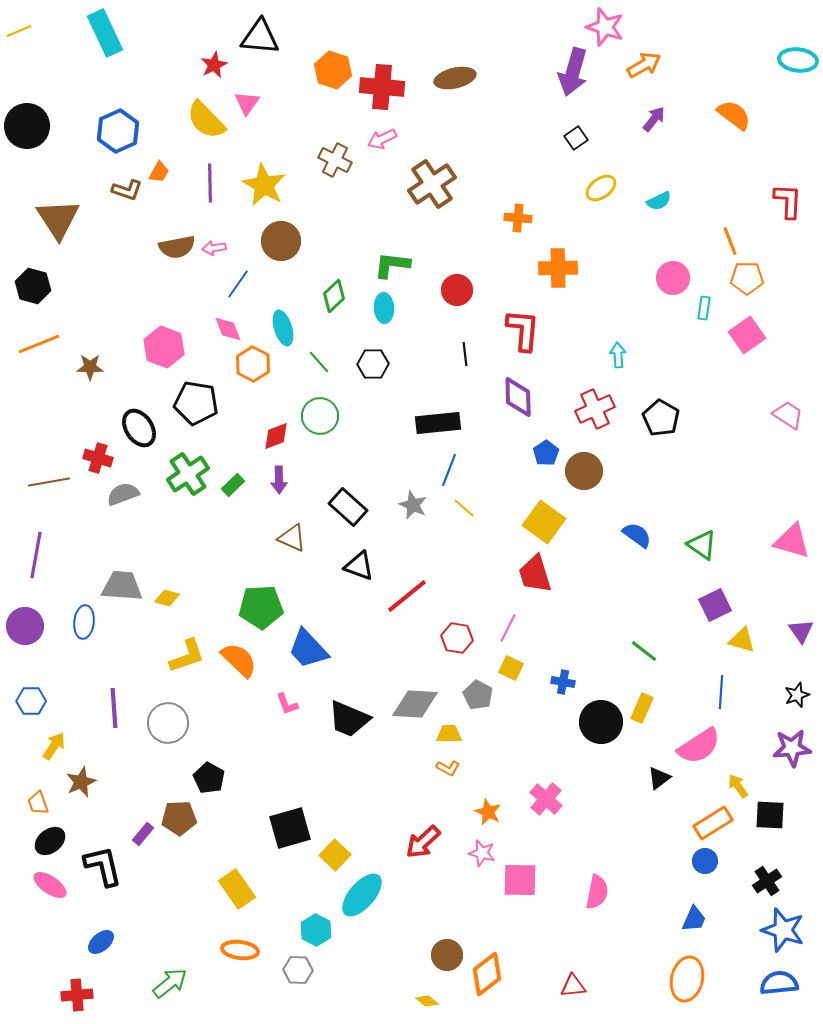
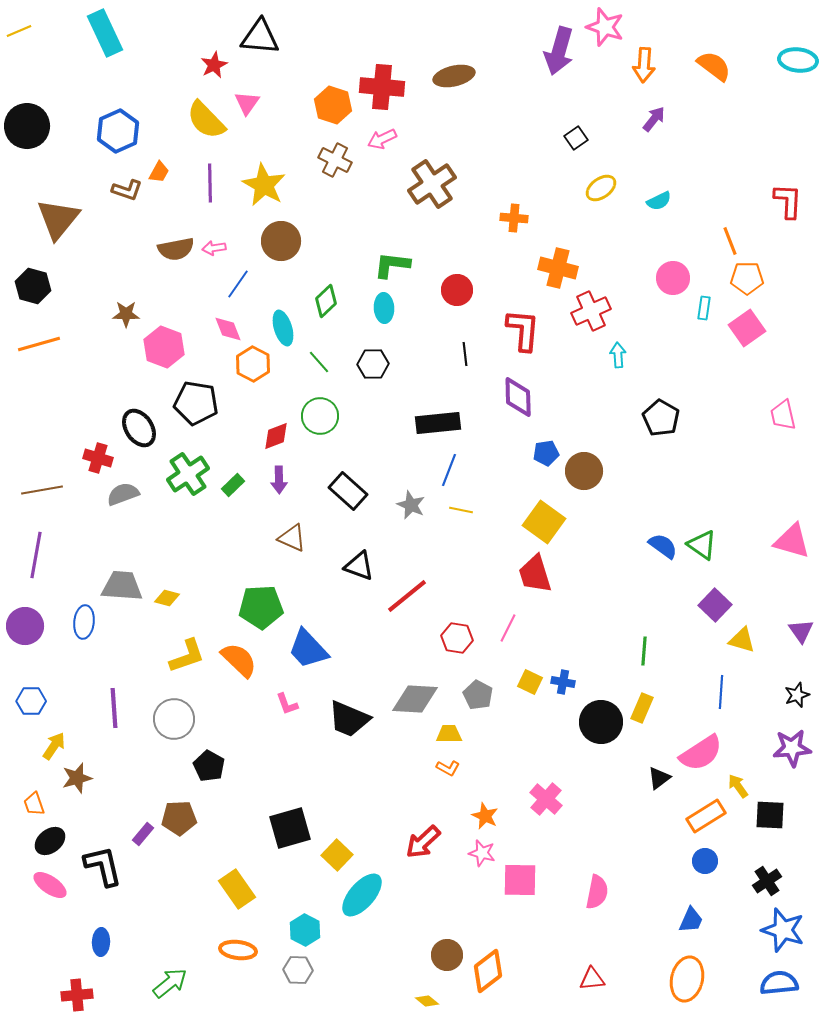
orange arrow at (644, 65): rotated 124 degrees clockwise
orange hexagon at (333, 70): moved 35 px down
purple arrow at (573, 72): moved 14 px left, 21 px up
brown ellipse at (455, 78): moved 1 px left, 2 px up
orange semicircle at (734, 115): moved 20 px left, 49 px up
orange cross at (518, 218): moved 4 px left
brown triangle at (58, 219): rotated 12 degrees clockwise
brown semicircle at (177, 247): moved 1 px left, 2 px down
orange cross at (558, 268): rotated 15 degrees clockwise
green diamond at (334, 296): moved 8 px left, 5 px down
pink square at (747, 335): moved 7 px up
orange line at (39, 344): rotated 6 degrees clockwise
brown star at (90, 367): moved 36 px right, 53 px up
red cross at (595, 409): moved 4 px left, 98 px up
pink trapezoid at (788, 415): moved 5 px left; rotated 136 degrees counterclockwise
blue pentagon at (546, 453): rotated 25 degrees clockwise
brown line at (49, 482): moved 7 px left, 8 px down
gray star at (413, 505): moved 2 px left
black rectangle at (348, 507): moved 16 px up
yellow line at (464, 508): moved 3 px left, 2 px down; rotated 30 degrees counterclockwise
blue semicircle at (637, 535): moved 26 px right, 11 px down
purple square at (715, 605): rotated 20 degrees counterclockwise
green line at (644, 651): rotated 56 degrees clockwise
yellow square at (511, 668): moved 19 px right, 14 px down
gray diamond at (415, 704): moved 5 px up
gray circle at (168, 723): moved 6 px right, 4 px up
pink semicircle at (699, 746): moved 2 px right, 7 px down
black pentagon at (209, 778): moved 12 px up
brown star at (81, 782): moved 4 px left, 4 px up; rotated 8 degrees clockwise
orange trapezoid at (38, 803): moved 4 px left, 1 px down
orange star at (488, 812): moved 3 px left, 4 px down
orange rectangle at (713, 823): moved 7 px left, 7 px up
yellow square at (335, 855): moved 2 px right
blue trapezoid at (694, 919): moved 3 px left, 1 px down
cyan hexagon at (316, 930): moved 11 px left
blue ellipse at (101, 942): rotated 48 degrees counterclockwise
orange ellipse at (240, 950): moved 2 px left
orange diamond at (487, 974): moved 1 px right, 3 px up
red triangle at (573, 986): moved 19 px right, 7 px up
